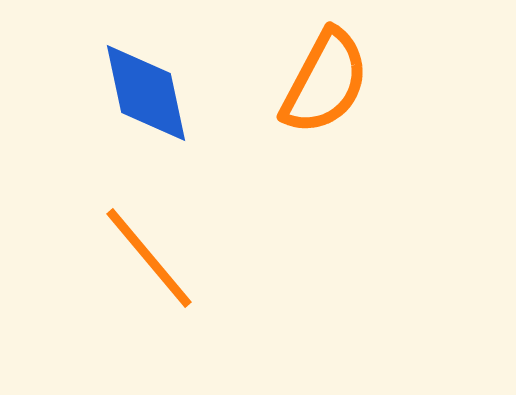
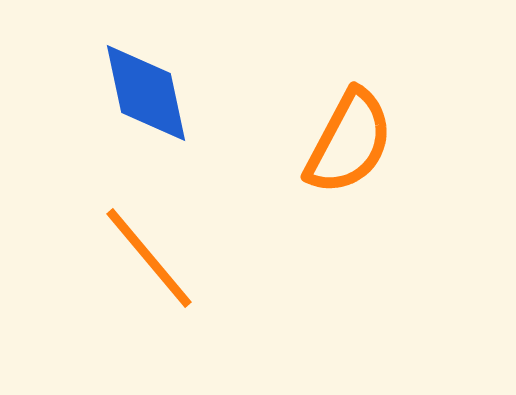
orange semicircle: moved 24 px right, 60 px down
